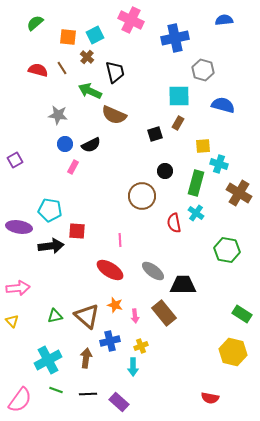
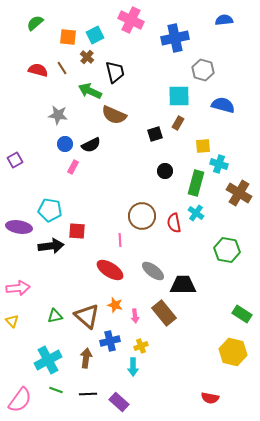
brown circle at (142, 196): moved 20 px down
